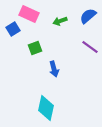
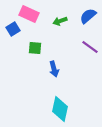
green square: rotated 24 degrees clockwise
cyan diamond: moved 14 px right, 1 px down
